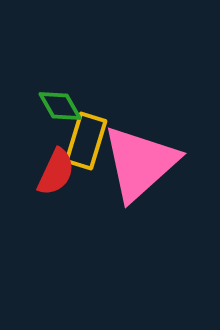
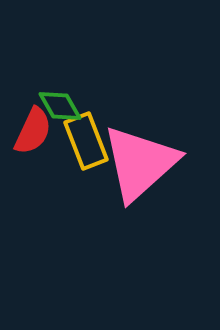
yellow rectangle: rotated 38 degrees counterclockwise
red semicircle: moved 23 px left, 41 px up
